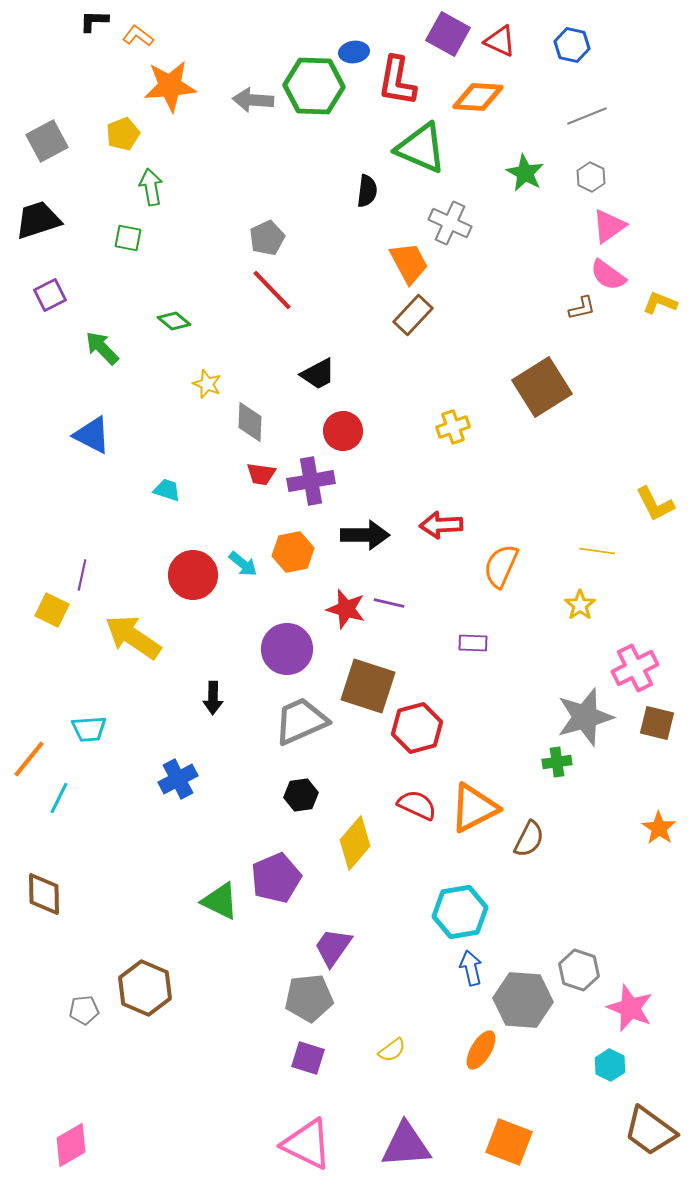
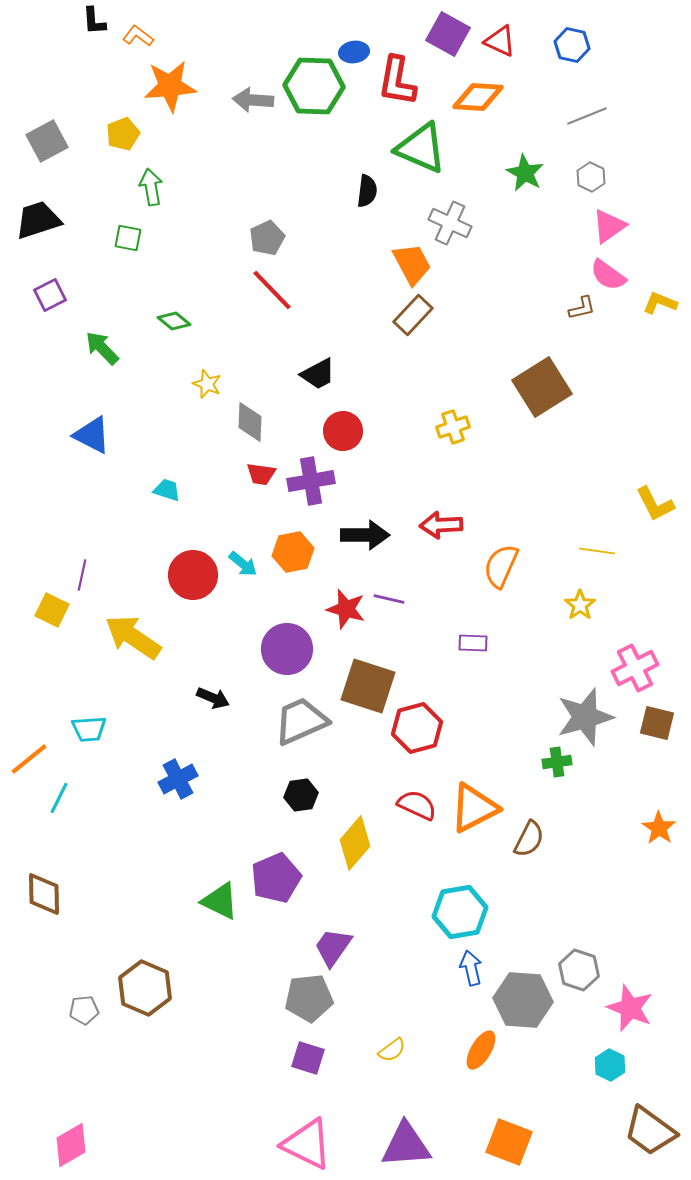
black L-shape at (94, 21): rotated 96 degrees counterclockwise
orange trapezoid at (409, 263): moved 3 px right, 1 px down
purple line at (389, 603): moved 4 px up
black arrow at (213, 698): rotated 68 degrees counterclockwise
orange line at (29, 759): rotated 12 degrees clockwise
